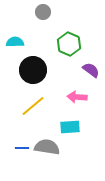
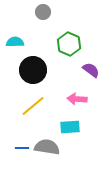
pink arrow: moved 2 px down
